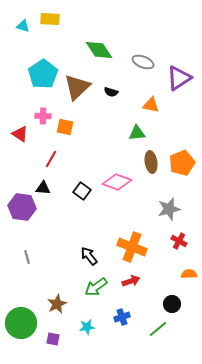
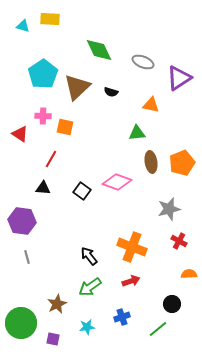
green diamond: rotated 8 degrees clockwise
purple hexagon: moved 14 px down
green arrow: moved 6 px left
